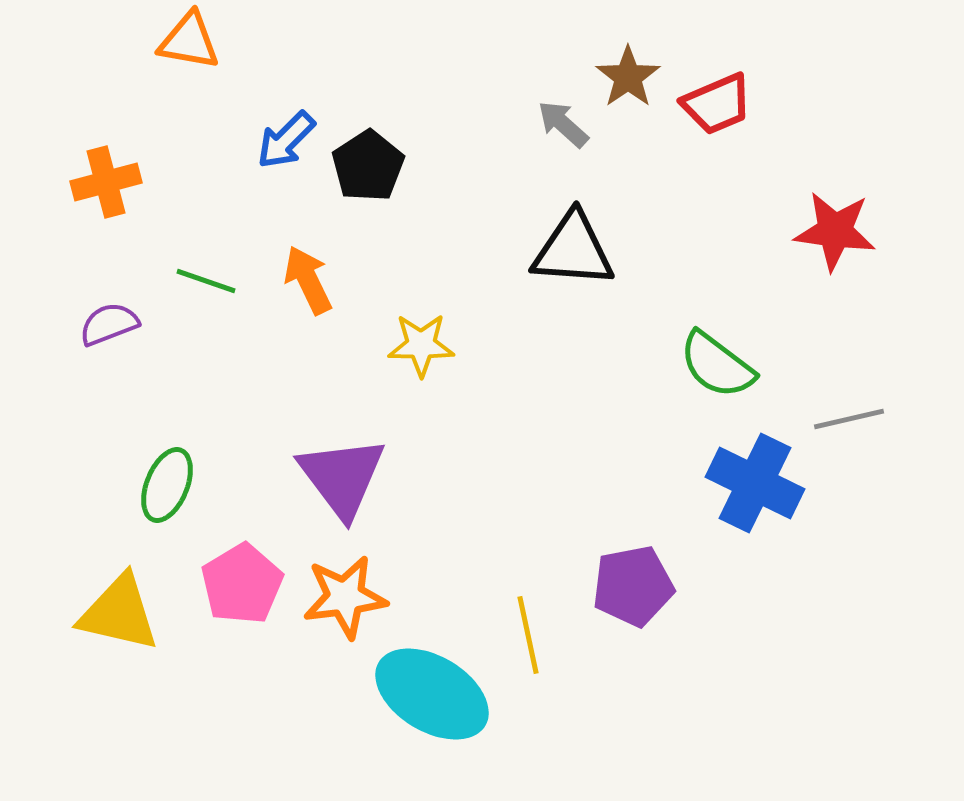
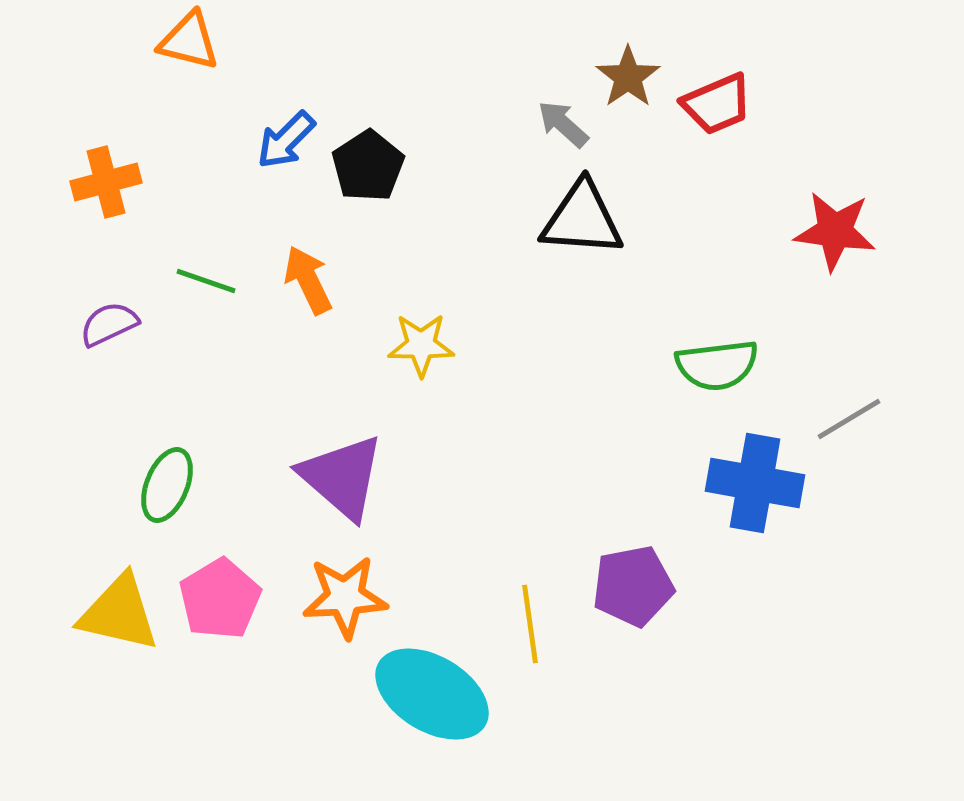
orange triangle: rotated 4 degrees clockwise
black triangle: moved 9 px right, 31 px up
purple semicircle: rotated 4 degrees counterclockwise
green semicircle: rotated 44 degrees counterclockwise
gray line: rotated 18 degrees counterclockwise
purple triangle: rotated 12 degrees counterclockwise
blue cross: rotated 16 degrees counterclockwise
pink pentagon: moved 22 px left, 15 px down
orange star: rotated 4 degrees clockwise
yellow line: moved 2 px right, 11 px up; rotated 4 degrees clockwise
